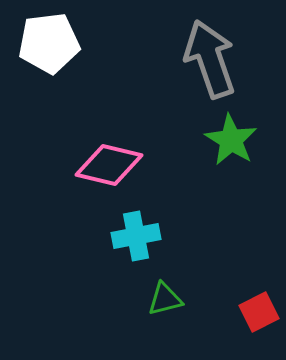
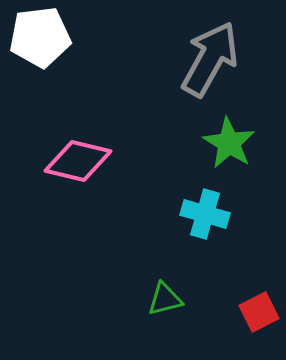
white pentagon: moved 9 px left, 6 px up
gray arrow: rotated 48 degrees clockwise
green star: moved 2 px left, 3 px down
pink diamond: moved 31 px left, 4 px up
cyan cross: moved 69 px right, 22 px up; rotated 27 degrees clockwise
